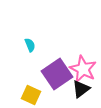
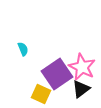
cyan semicircle: moved 7 px left, 4 px down
pink star: moved 1 px left, 2 px up
yellow square: moved 10 px right, 1 px up
